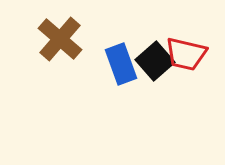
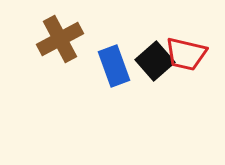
brown cross: rotated 21 degrees clockwise
blue rectangle: moved 7 px left, 2 px down
